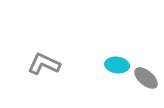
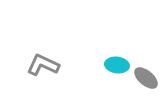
gray L-shape: moved 1 px left, 1 px down
